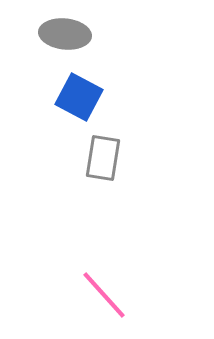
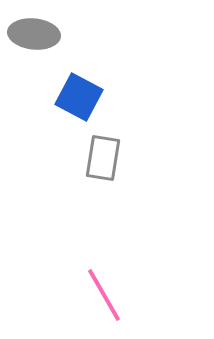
gray ellipse: moved 31 px left
pink line: rotated 12 degrees clockwise
